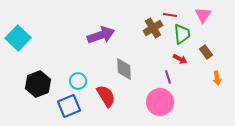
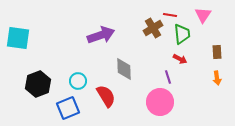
cyan square: rotated 35 degrees counterclockwise
brown rectangle: moved 11 px right; rotated 32 degrees clockwise
blue square: moved 1 px left, 2 px down
